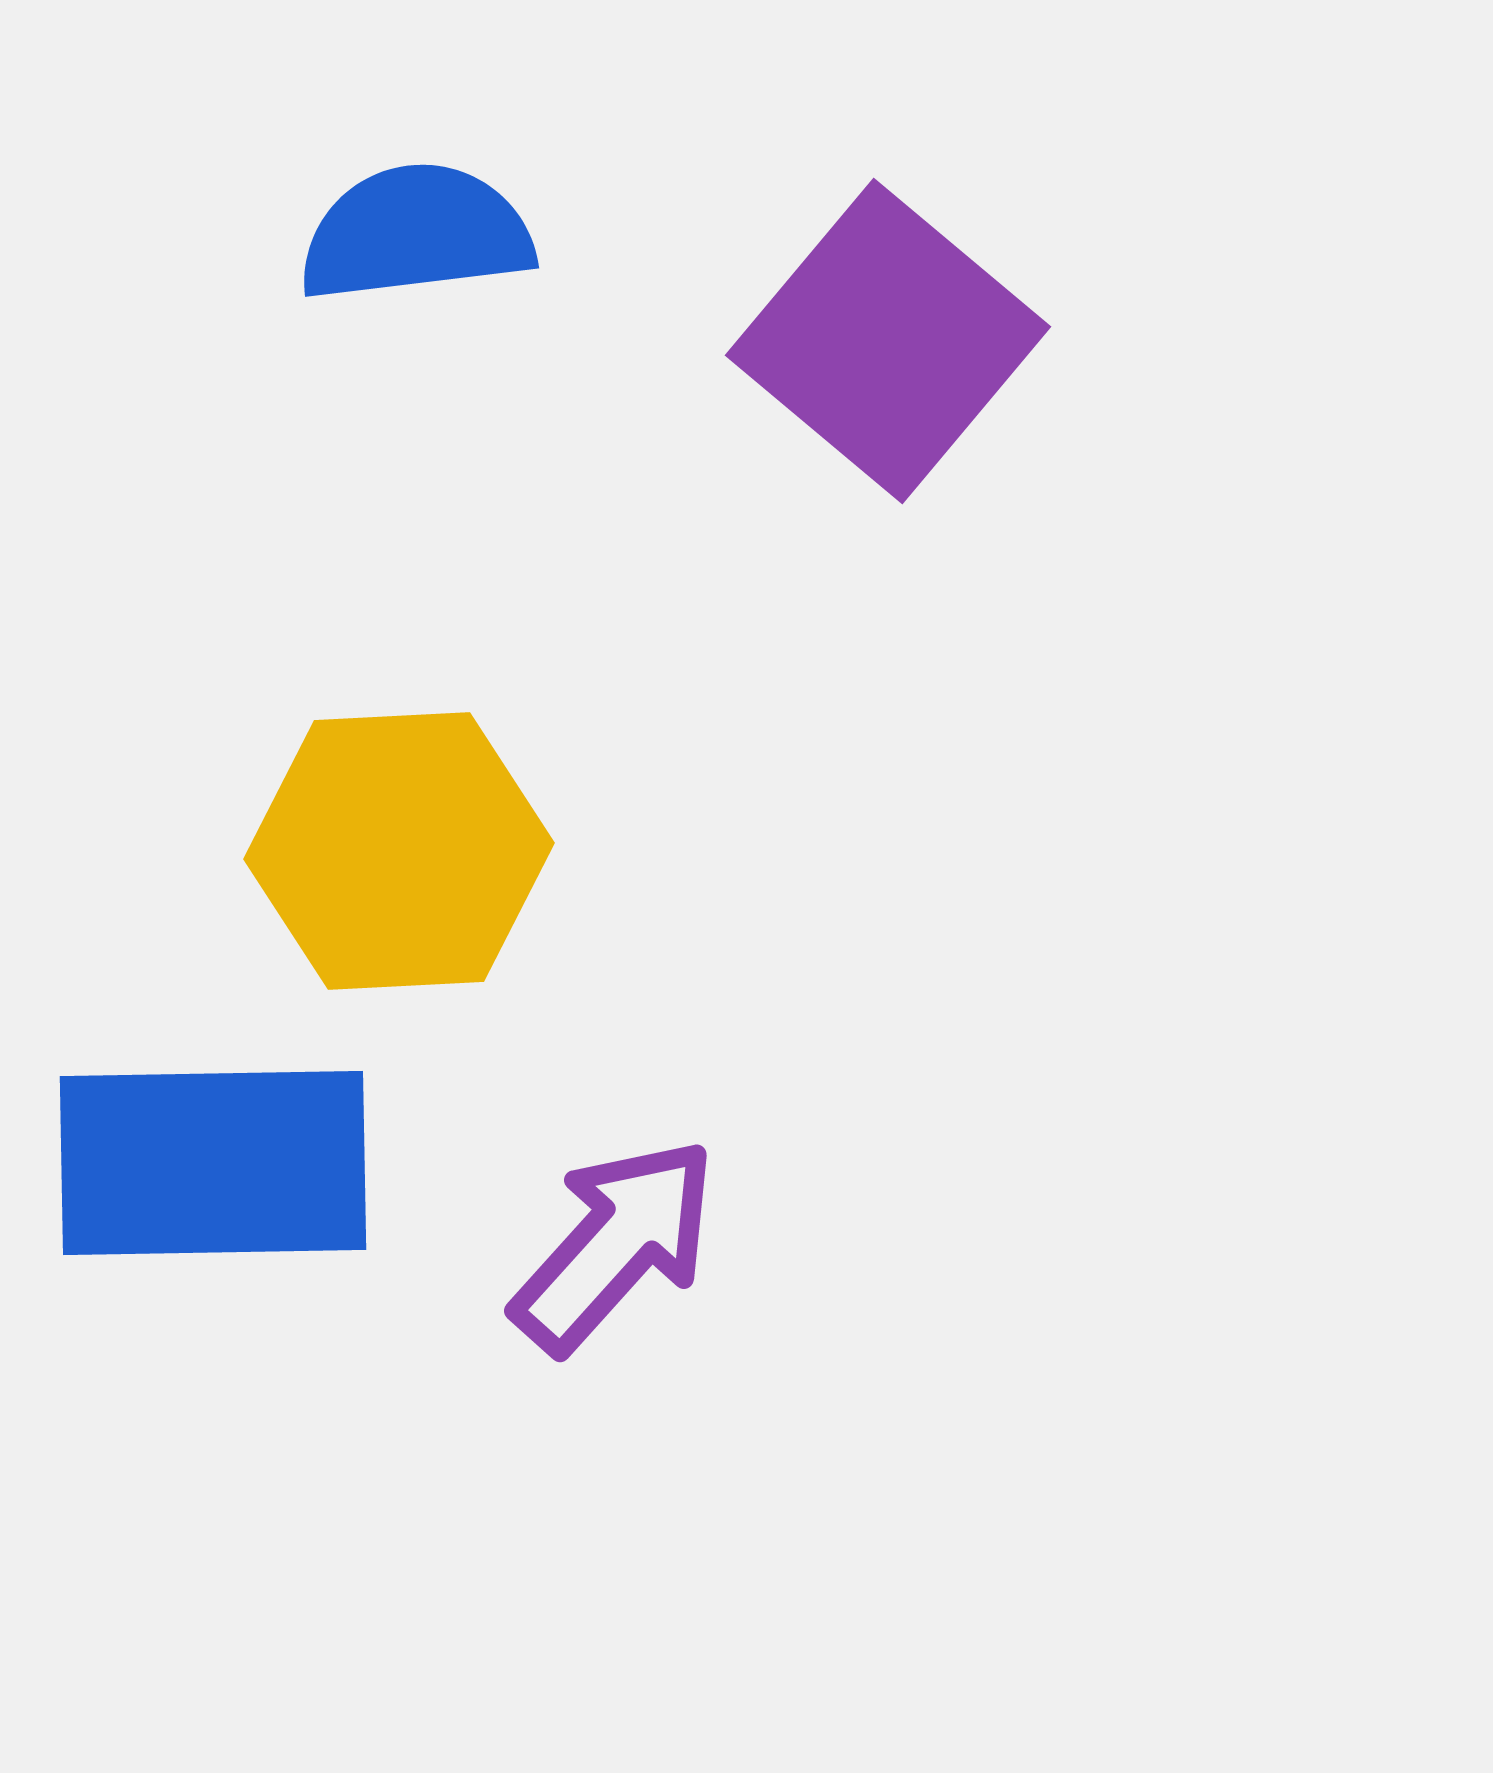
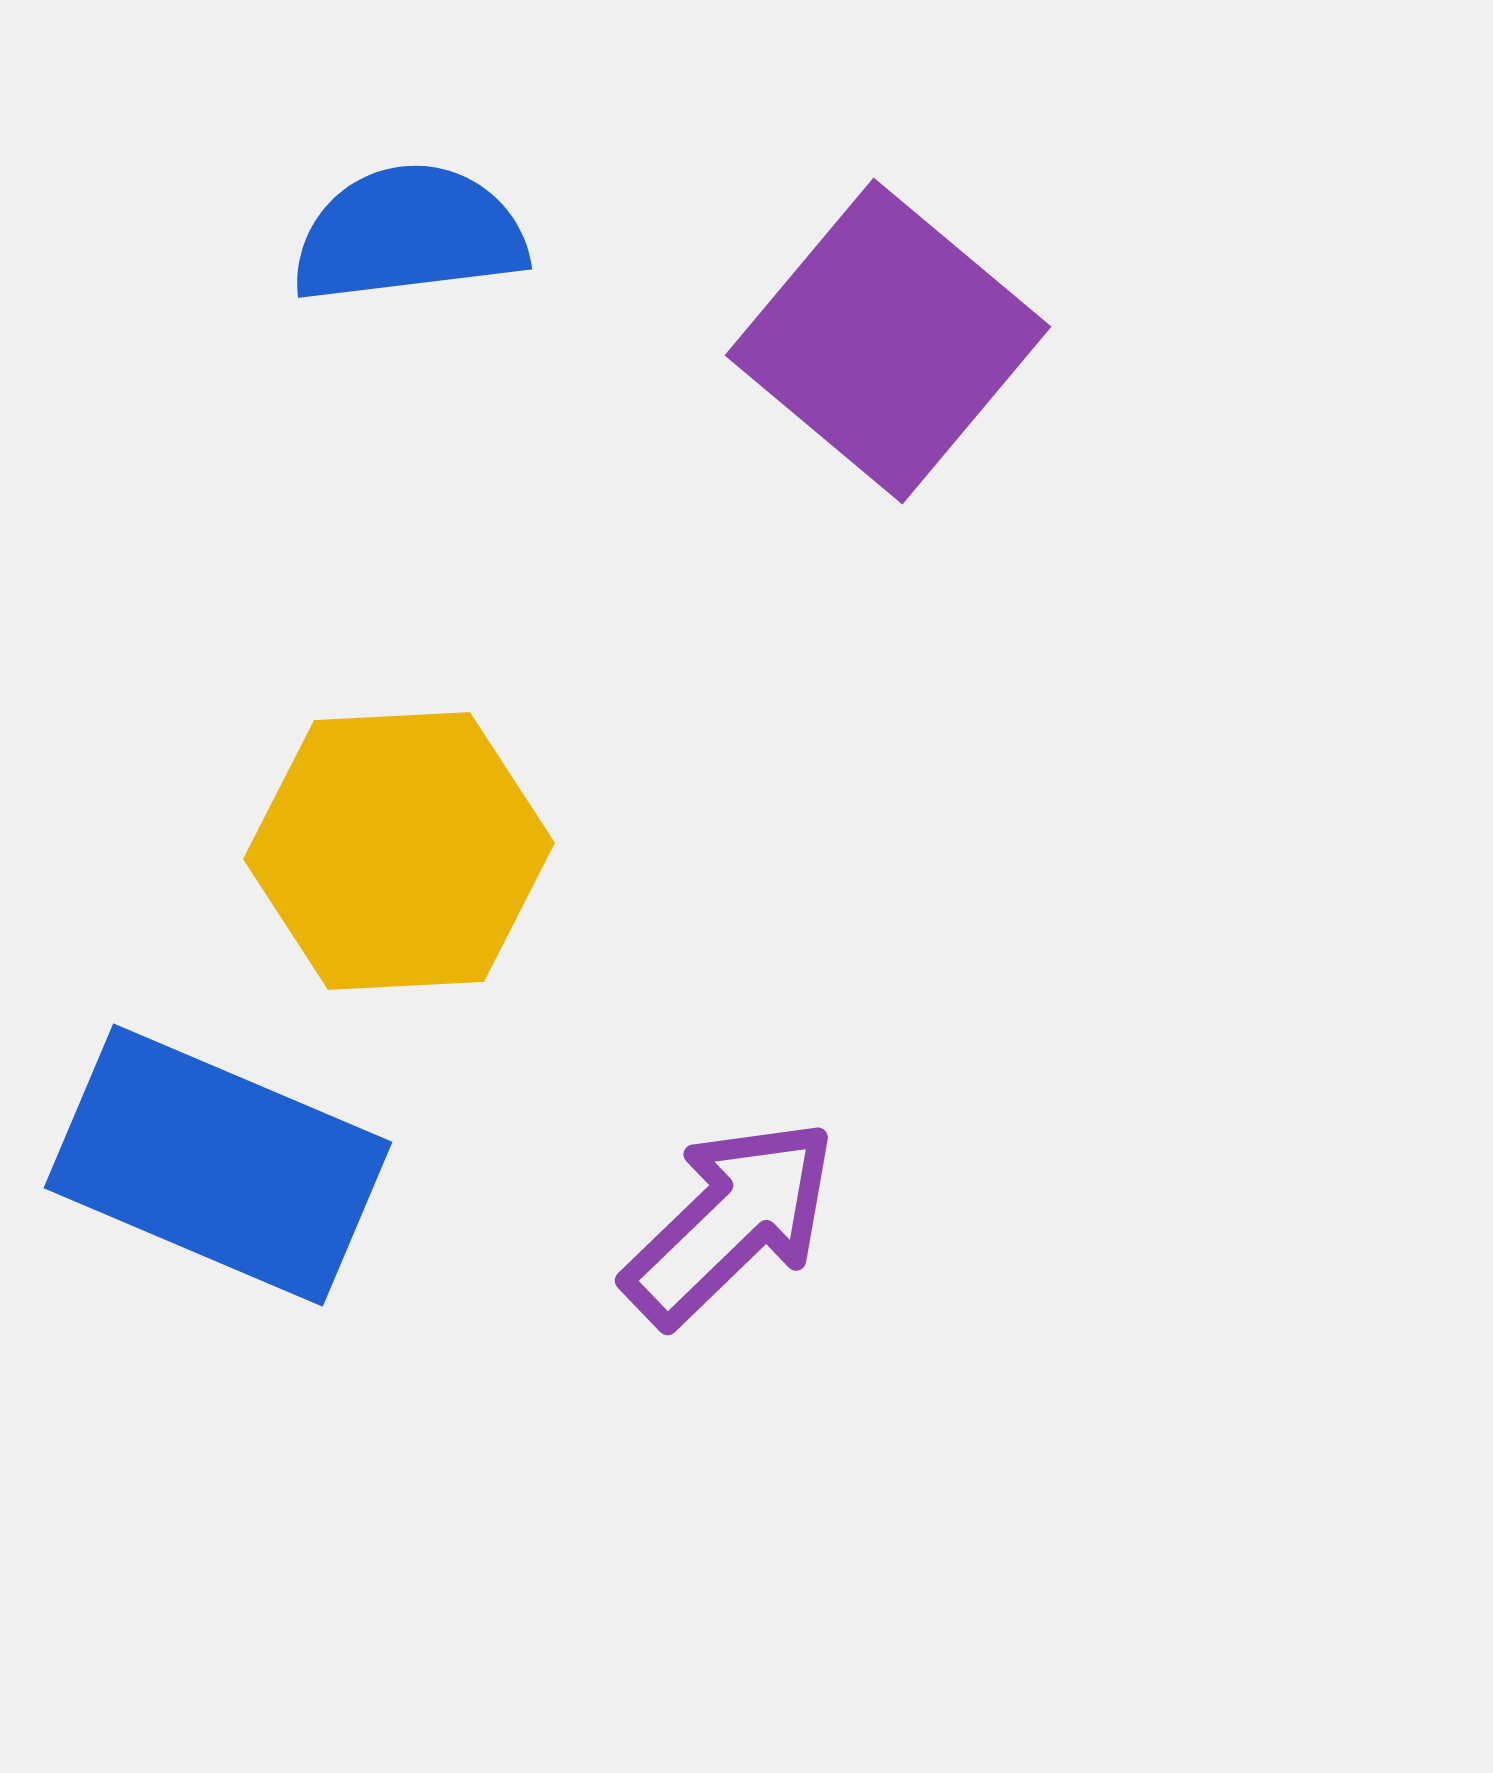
blue semicircle: moved 7 px left, 1 px down
blue rectangle: moved 5 px right, 2 px down; rotated 24 degrees clockwise
purple arrow: moved 115 px right, 23 px up; rotated 4 degrees clockwise
